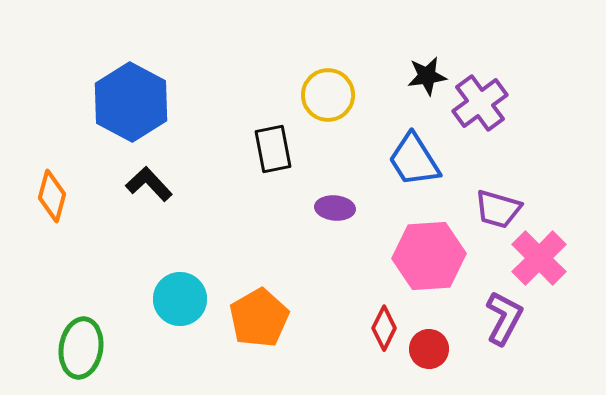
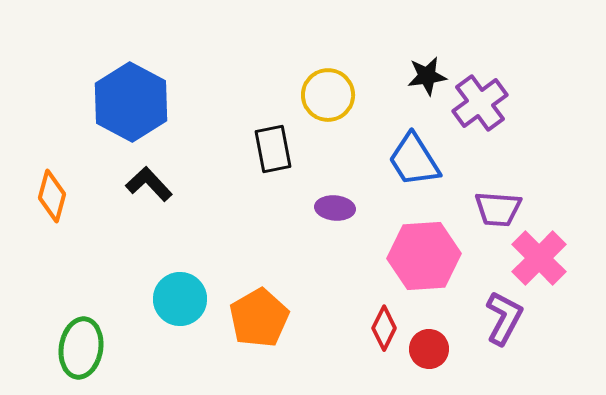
purple trapezoid: rotated 12 degrees counterclockwise
pink hexagon: moved 5 px left
